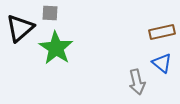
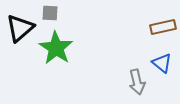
brown rectangle: moved 1 px right, 5 px up
